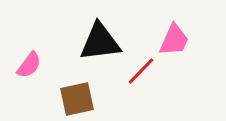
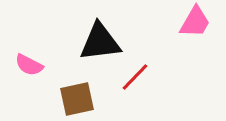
pink trapezoid: moved 21 px right, 18 px up; rotated 6 degrees clockwise
pink semicircle: rotated 80 degrees clockwise
red line: moved 6 px left, 6 px down
